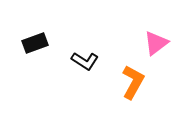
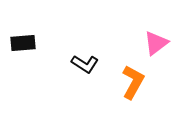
black rectangle: moved 12 px left; rotated 15 degrees clockwise
black L-shape: moved 3 px down
